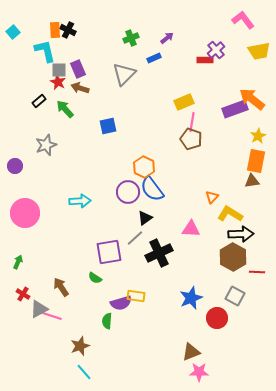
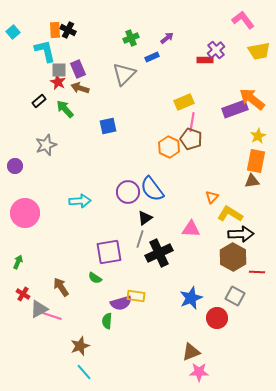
blue rectangle at (154, 58): moved 2 px left, 1 px up
orange hexagon at (144, 167): moved 25 px right, 20 px up
gray line at (135, 238): moved 5 px right, 1 px down; rotated 30 degrees counterclockwise
